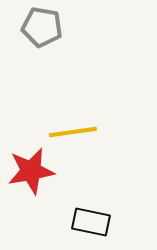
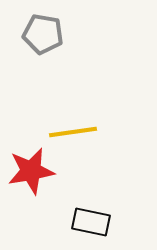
gray pentagon: moved 1 px right, 7 px down
